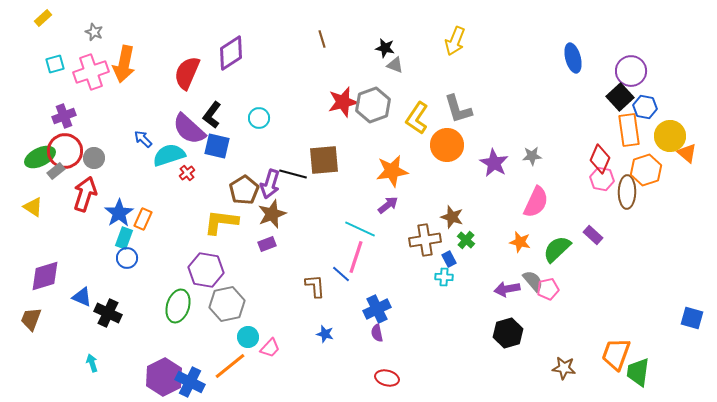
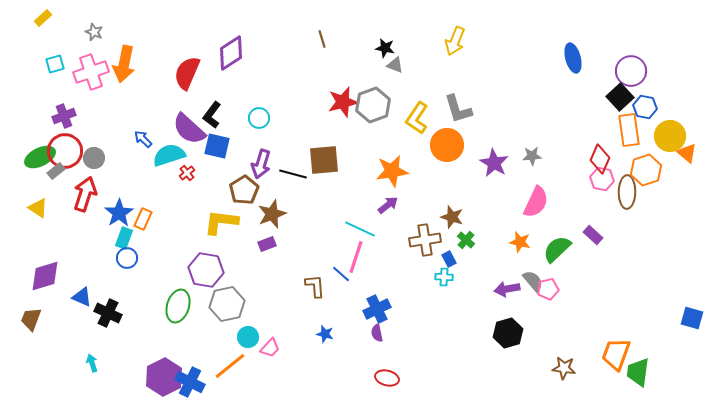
purple arrow at (270, 184): moved 9 px left, 20 px up
yellow triangle at (33, 207): moved 5 px right, 1 px down
